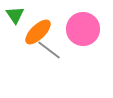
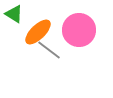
green triangle: moved 1 px left, 1 px up; rotated 24 degrees counterclockwise
pink circle: moved 4 px left, 1 px down
